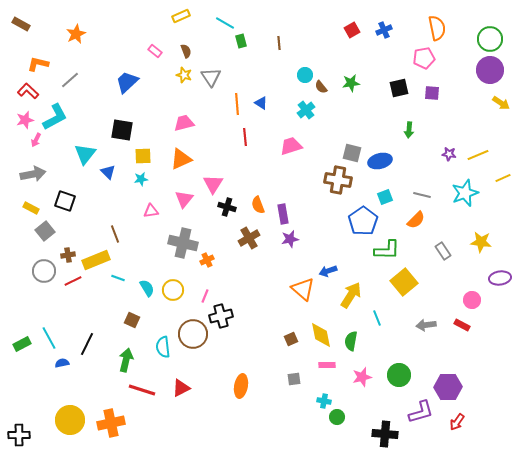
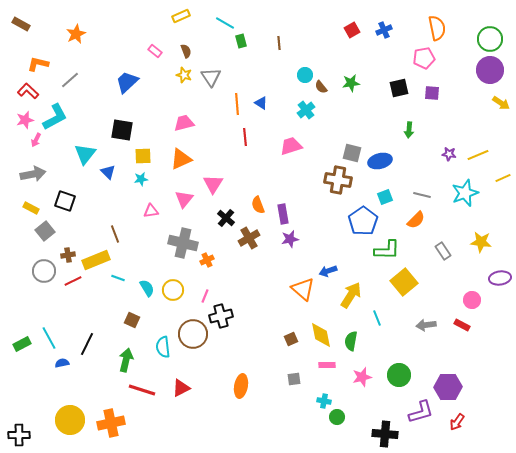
black cross at (227, 207): moved 1 px left, 11 px down; rotated 24 degrees clockwise
